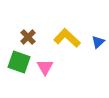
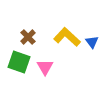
yellow L-shape: moved 1 px up
blue triangle: moved 6 px left; rotated 24 degrees counterclockwise
